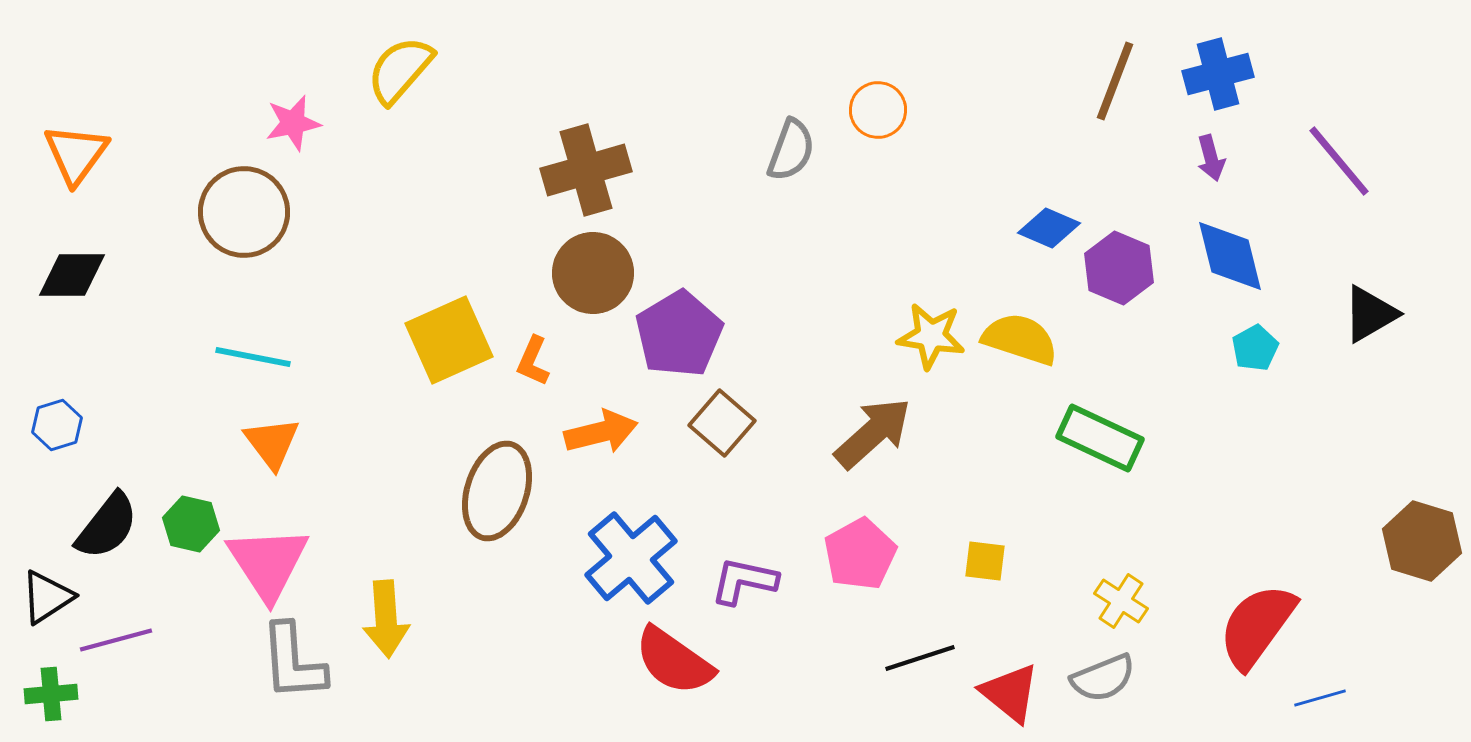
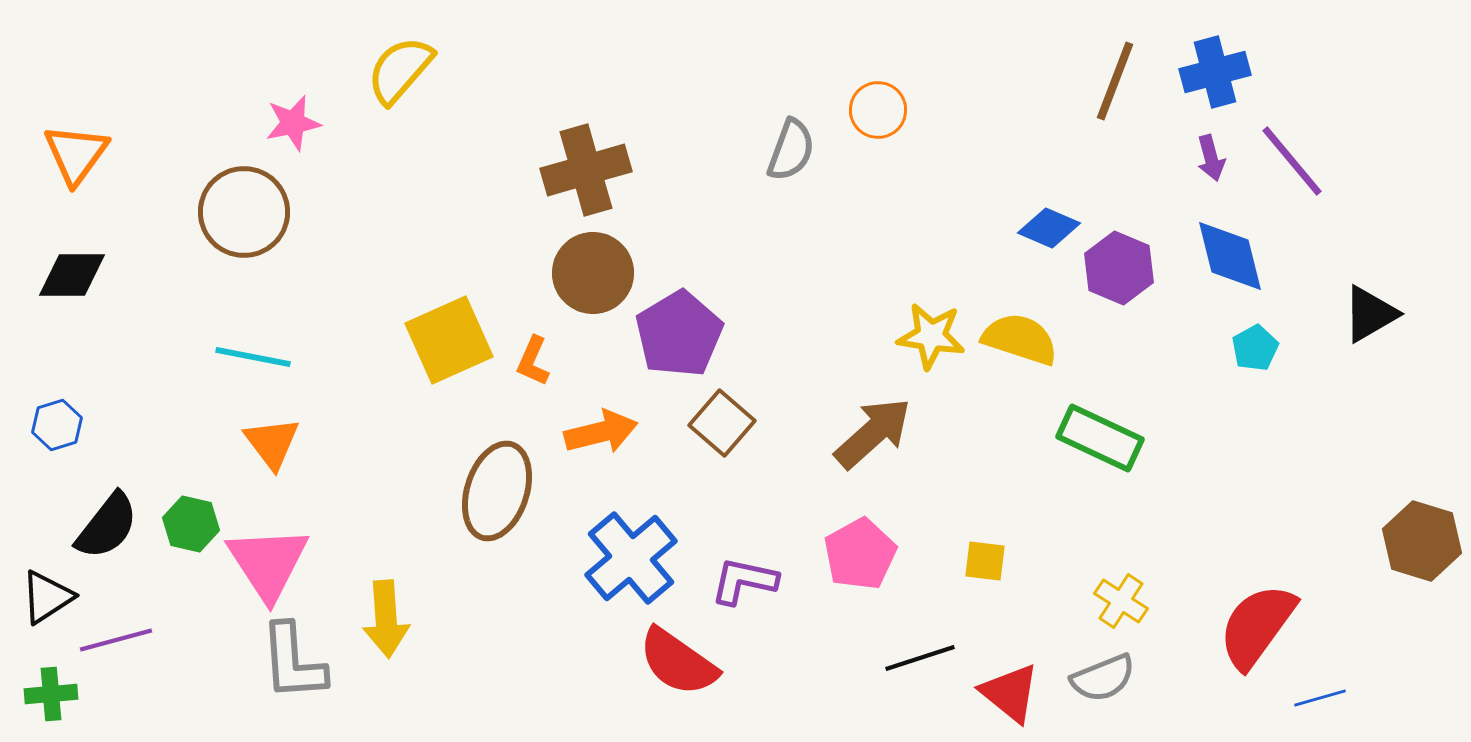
blue cross at (1218, 74): moved 3 px left, 2 px up
purple line at (1339, 161): moved 47 px left
red semicircle at (674, 661): moved 4 px right, 1 px down
